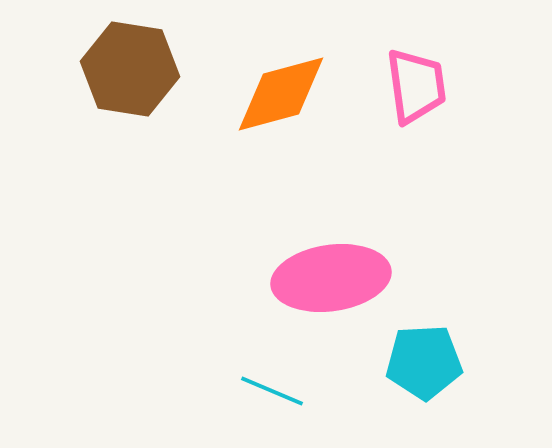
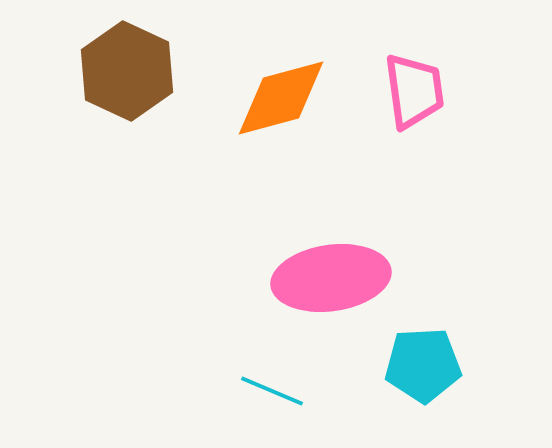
brown hexagon: moved 3 px left, 2 px down; rotated 16 degrees clockwise
pink trapezoid: moved 2 px left, 5 px down
orange diamond: moved 4 px down
cyan pentagon: moved 1 px left, 3 px down
